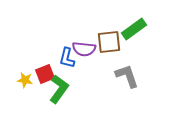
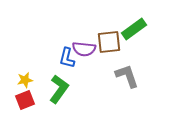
red square: moved 20 px left, 26 px down
yellow star: rotated 21 degrees counterclockwise
